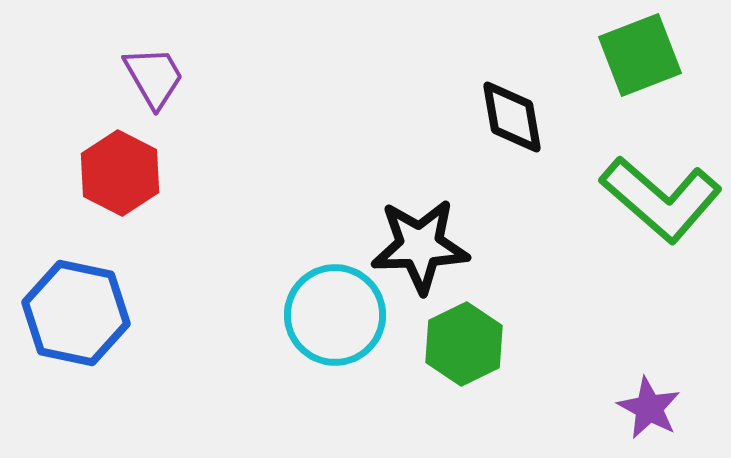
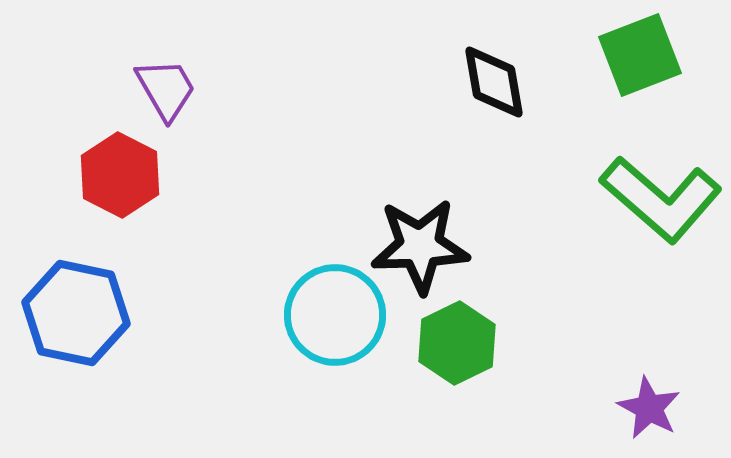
purple trapezoid: moved 12 px right, 12 px down
black diamond: moved 18 px left, 35 px up
red hexagon: moved 2 px down
green hexagon: moved 7 px left, 1 px up
